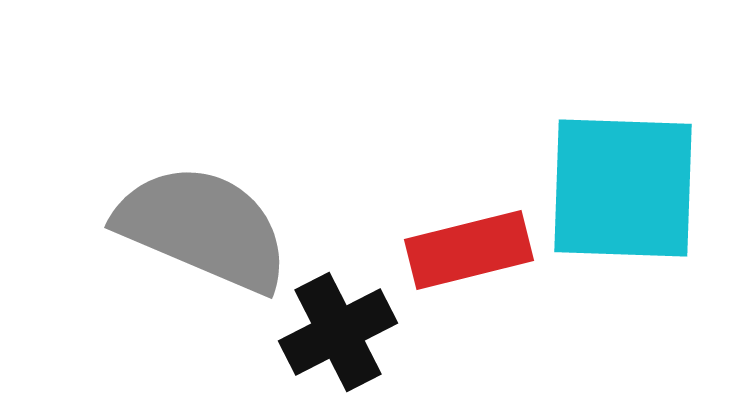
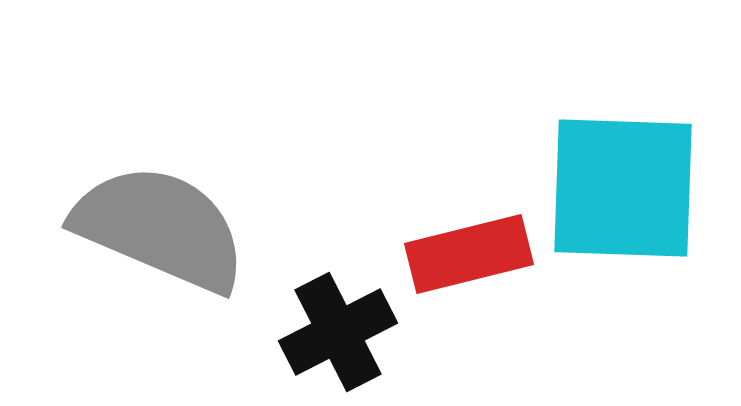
gray semicircle: moved 43 px left
red rectangle: moved 4 px down
